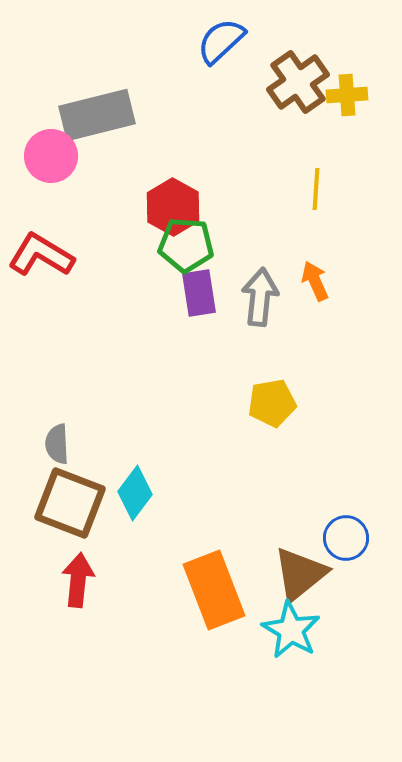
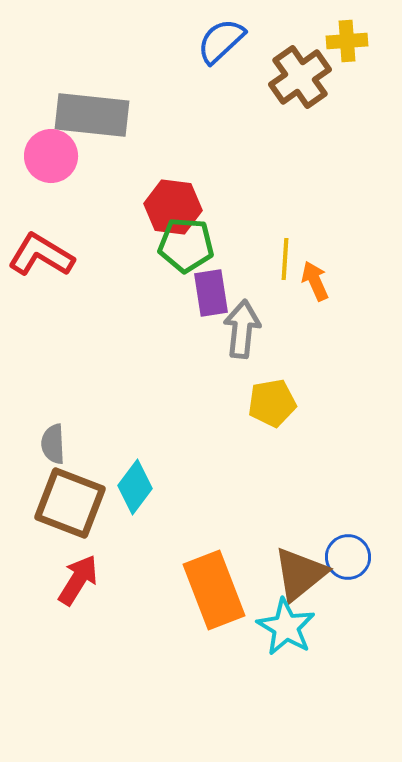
brown cross: moved 2 px right, 5 px up
yellow cross: moved 54 px up
gray rectangle: moved 5 px left; rotated 20 degrees clockwise
yellow line: moved 31 px left, 70 px down
red hexagon: rotated 22 degrees counterclockwise
purple rectangle: moved 12 px right
gray arrow: moved 18 px left, 32 px down
gray semicircle: moved 4 px left
cyan diamond: moved 6 px up
blue circle: moved 2 px right, 19 px down
red arrow: rotated 26 degrees clockwise
cyan star: moved 5 px left, 3 px up
